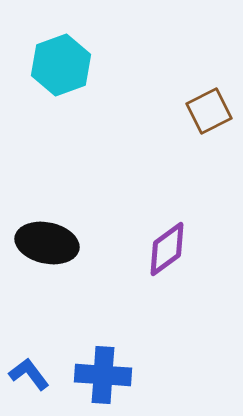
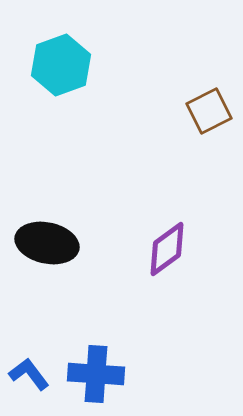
blue cross: moved 7 px left, 1 px up
